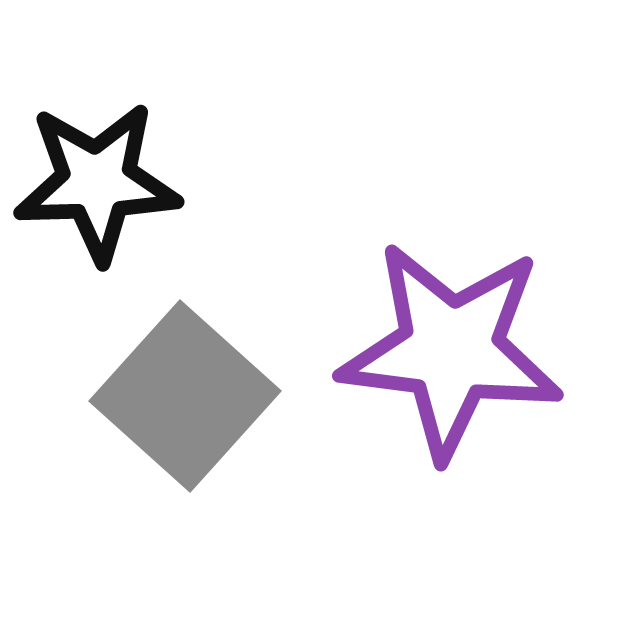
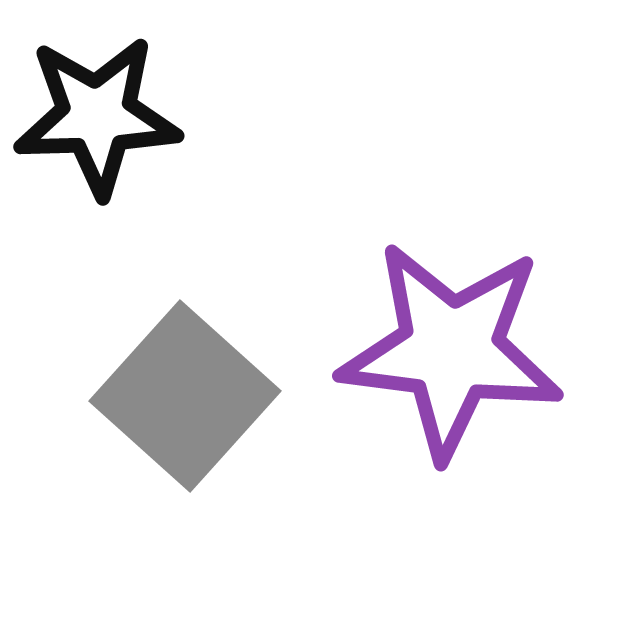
black star: moved 66 px up
